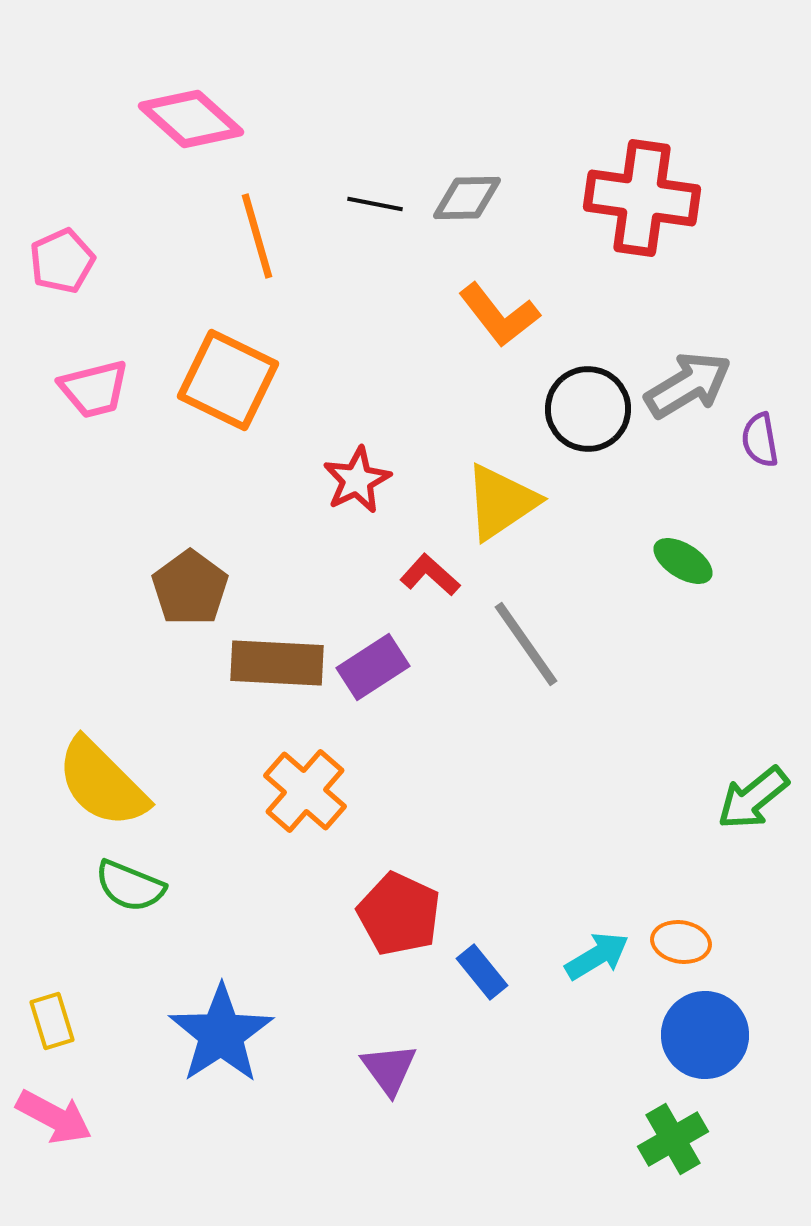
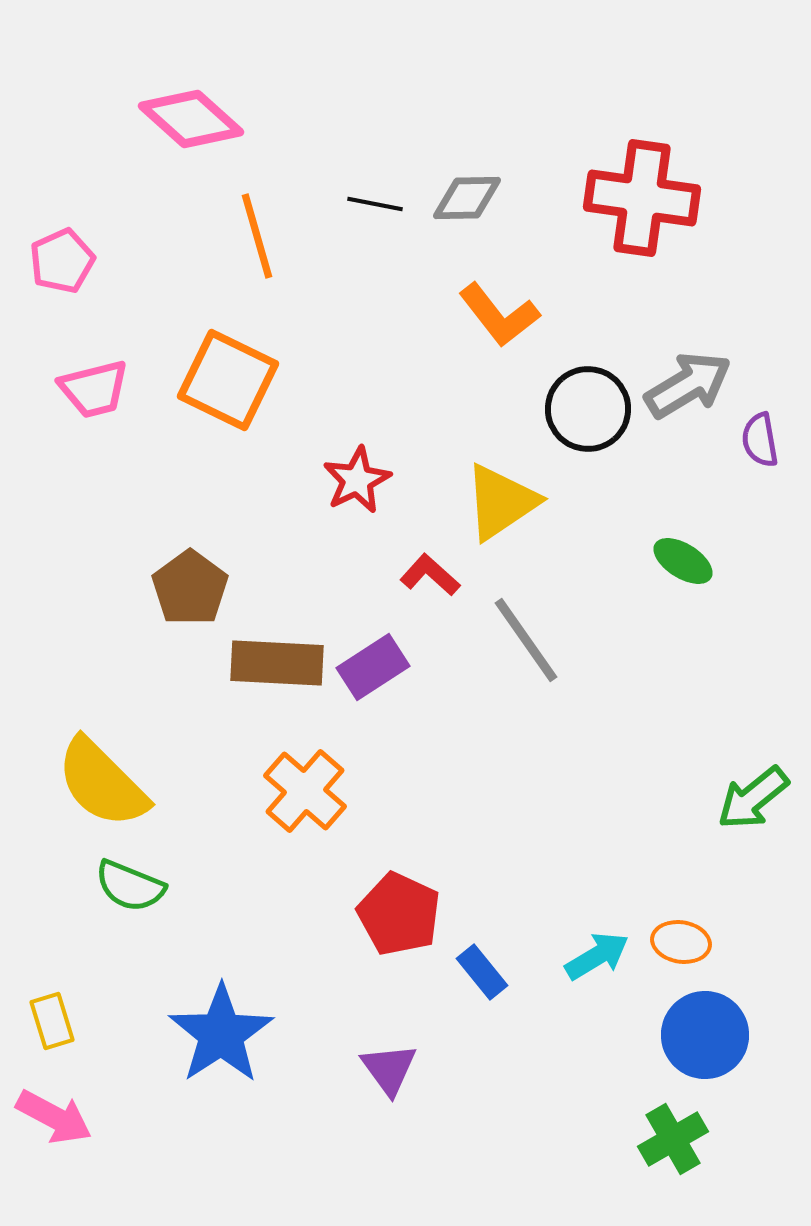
gray line: moved 4 px up
